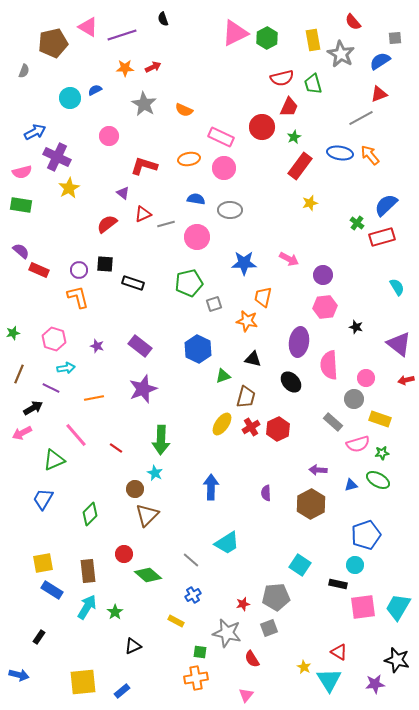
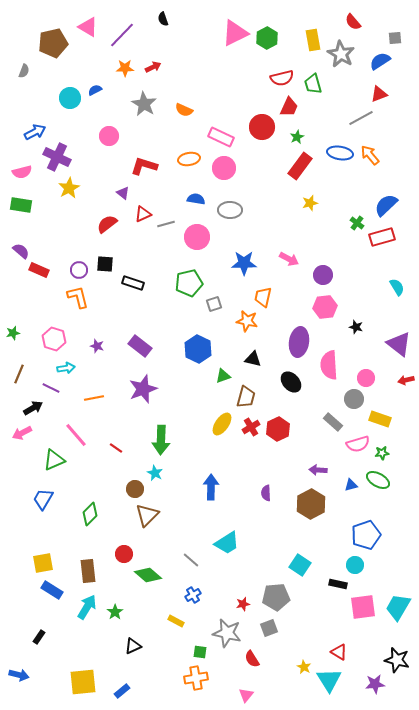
purple line at (122, 35): rotated 28 degrees counterclockwise
green star at (294, 137): moved 3 px right
